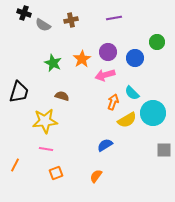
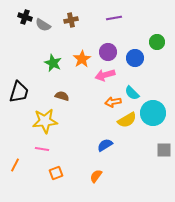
black cross: moved 1 px right, 4 px down
orange arrow: rotated 119 degrees counterclockwise
pink line: moved 4 px left
